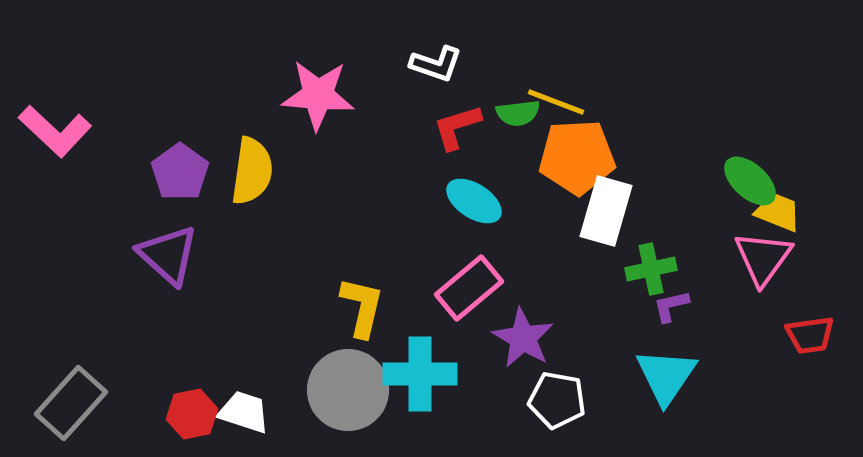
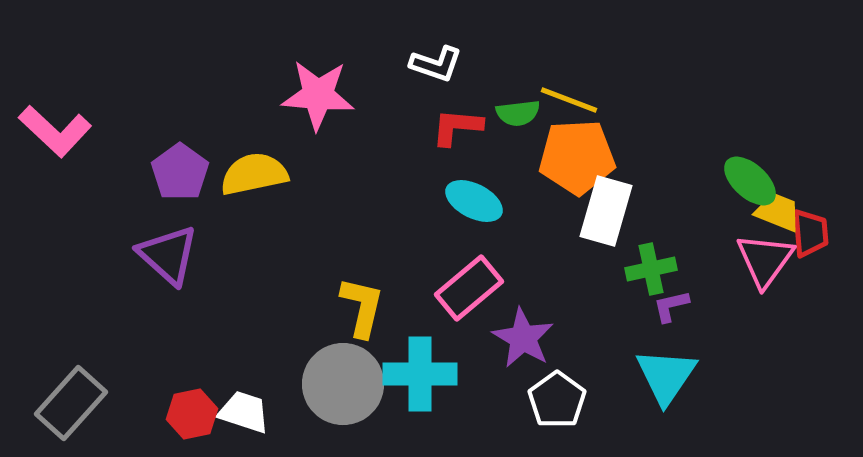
yellow line: moved 13 px right, 2 px up
red L-shape: rotated 22 degrees clockwise
yellow semicircle: moved 2 px right, 3 px down; rotated 110 degrees counterclockwise
cyan ellipse: rotated 6 degrees counterclockwise
pink triangle: moved 2 px right, 2 px down
red trapezoid: moved 102 px up; rotated 87 degrees counterclockwise
gray circle: moved 5 px left, 6 px up
white pentagon: rotated 26 degrees clockwise
